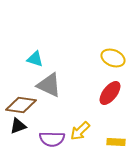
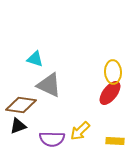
yellow ellipse: moved 14 px down; rotated 65 degrees clockwise
yellow rectangle: moved 1 px left, 1 px up
